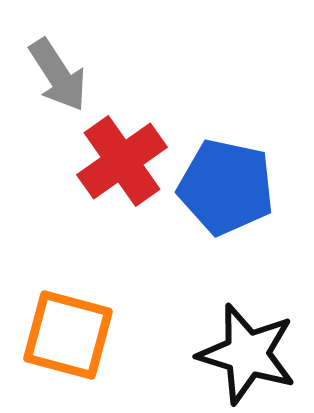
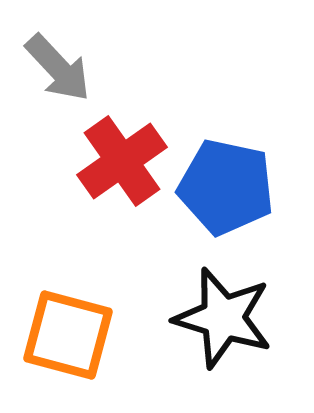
gray arrow: moved 7 px up; rotated 10 degrees counterclockwise
black star: moved 24 px left, 36 px up
